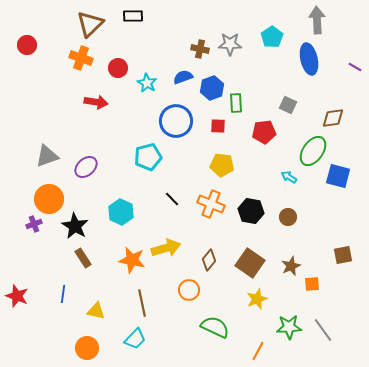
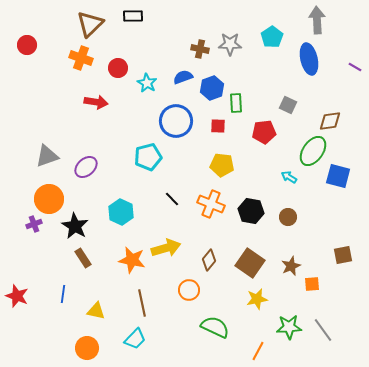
brown diamond at (333, 118): moved 3 px left, 3 px down
yellow star at (257, 299): rotated 10 degrees clockwise
